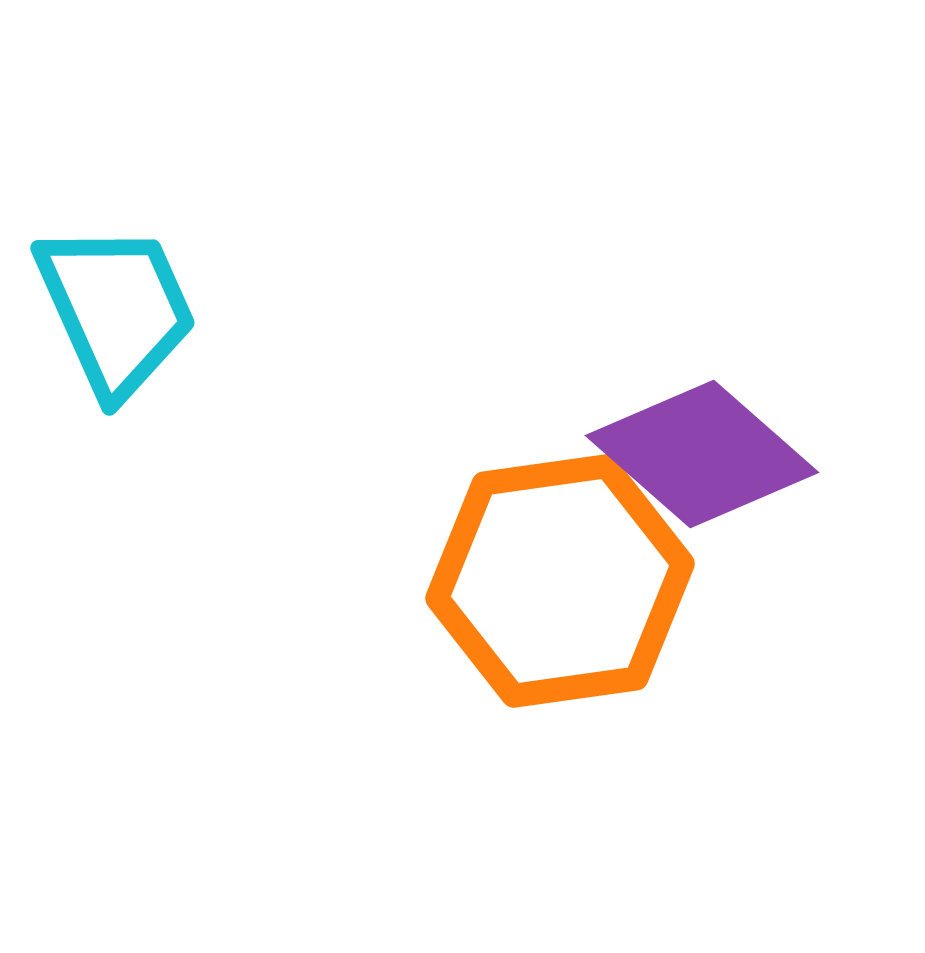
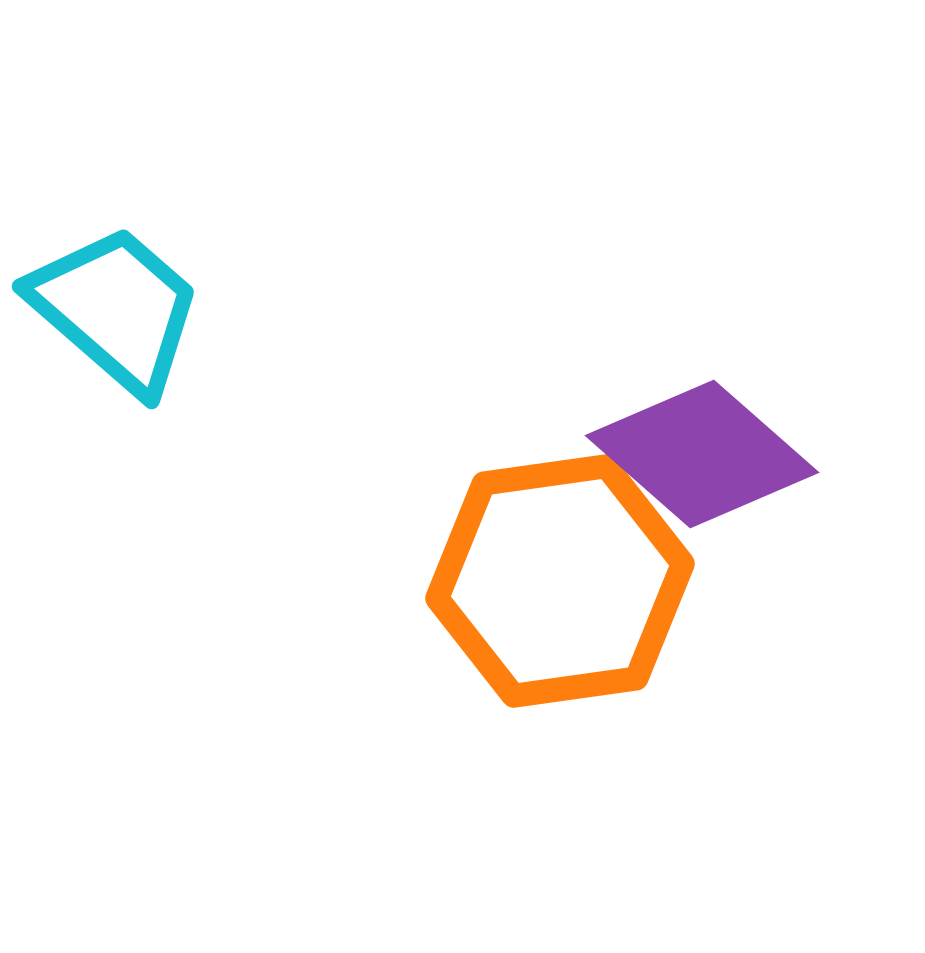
cyan trapezoid: rotated 25 degrees counterclockwise
